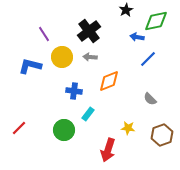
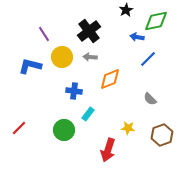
orange diamond: moved 1 px right, 2 px up
